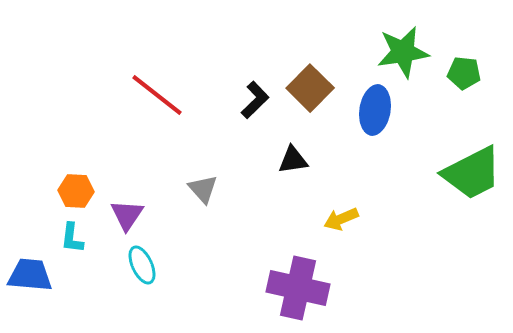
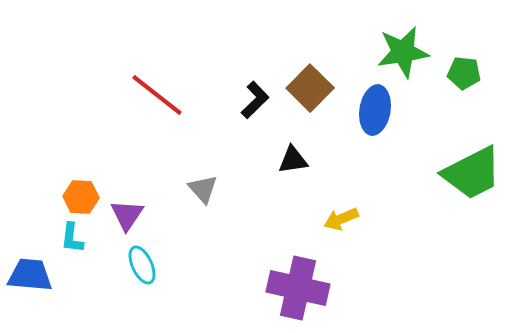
orange hexagon: moved 5 px right, 6 px down
